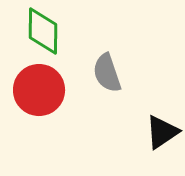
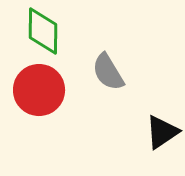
gray semicircle: moved 1 px right, 1 px up; rotated 12 degrees counterclockwise
